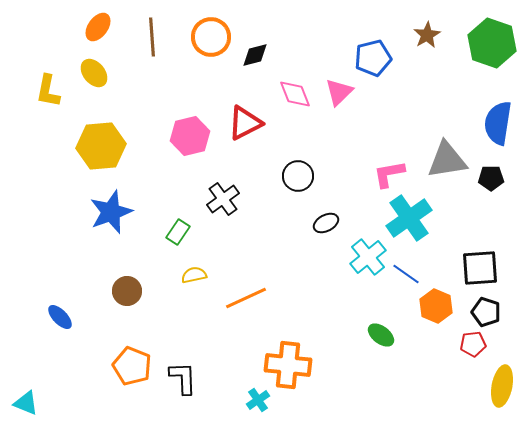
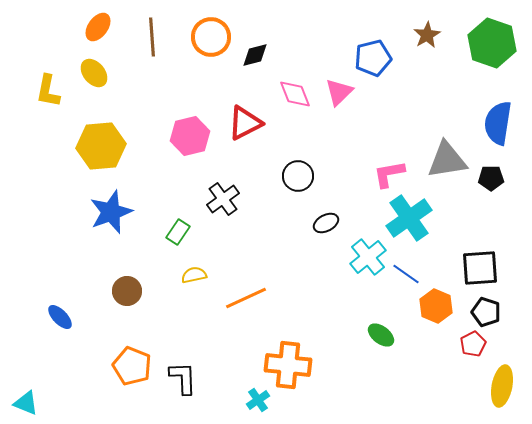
red pentagon at (473, 344): rotated 20 degrees counterclockwise
